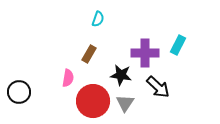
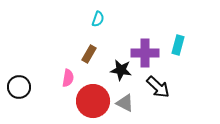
cyan rectangle: rotated 12 degrees counterclockwise
black star: moved 5 px up
black circle: moved 5 px up
gray triangle: rotated 36 degrees counterclockwise
